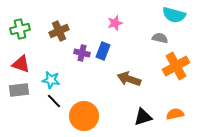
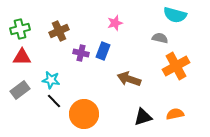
cyan semicircle: moved 1 px right
purple cross: moved 1 px left
red triangle: moved 1 px right, 7 px up; rotated 18 degrees counterclockwise
gray rectangle: moved 1 px right; rotated 30 degrees counterclockwise
orange circle: moved 2 px up
